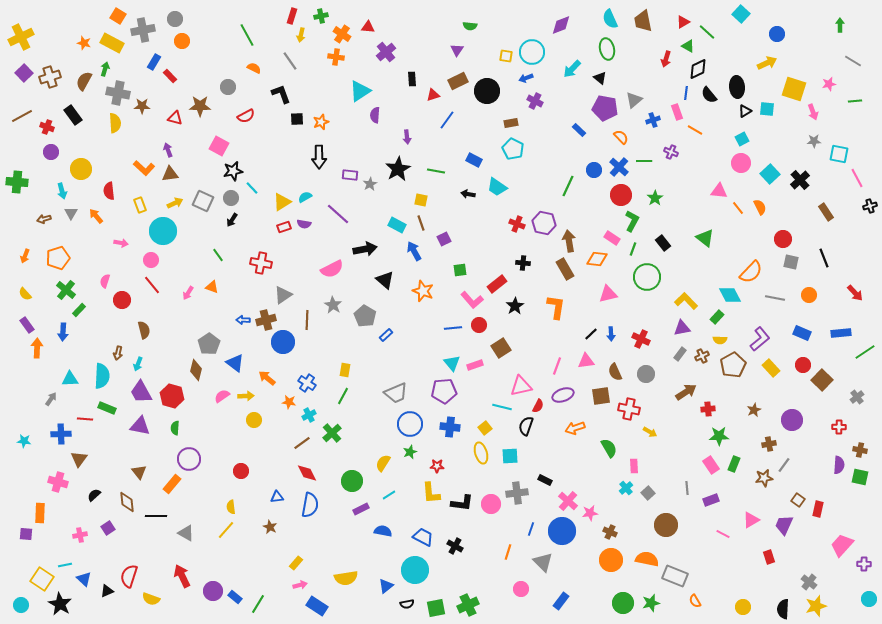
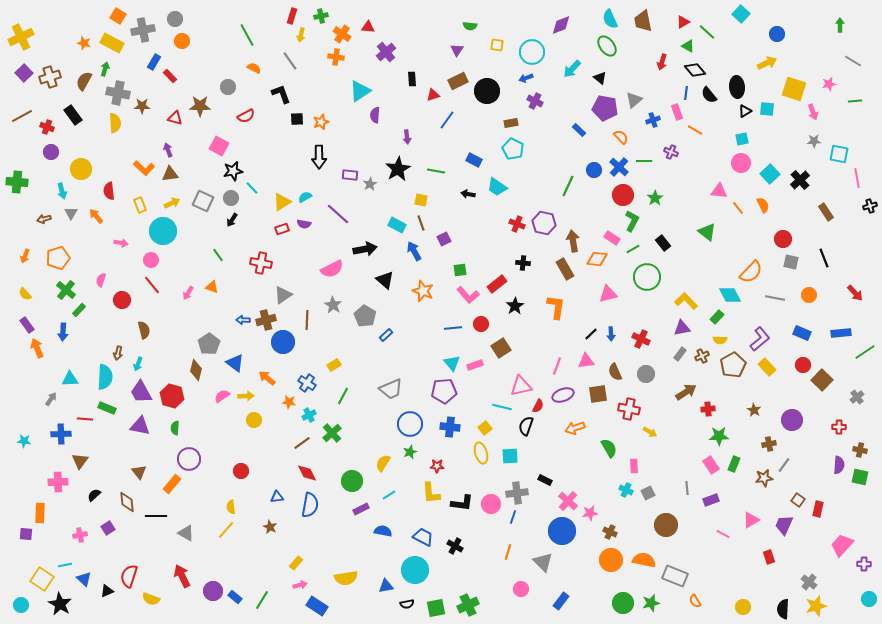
green ellipse at (607, 49): moved 3 px up; rotated 25 degrees counterclockwise
yellow square at (506, 56): moved 9 px left, 11 px up
red arrow at (666, 59): moved 4 px left, 3 px down
black diamond at (698, 69): moved 3 px left, 1 px down; rotated 75 degrees clockwise
cyan square at (742, 139): rotated 16 degrees clockwise
pink line at (857, 178): rotated 18 degrees clockwise
red circle at (621, 195): moved 2 px right
yellow arrow at (175, 203): moved 3 px left
orange semicircle at (760, 207): moved 3 px right, 2 px up
red rectangle at (284, 227): moved 2 px left, 2 px down
green triangle at (705, 238): moved 2 px right, 6 px up
brown arrow at (569, 241): moved 4 px right
green line at (633, 249): rotated 40 degrees clockwise
pink semicircle at (105, 281): moved 4 px left, 1 px up
pink L-shape at (472, 300): moved 4 px left, 5 px up
red circle at (479, 325): moved 2 px right, 1 px up
orange arrow at (37, 348): rotated 24 degrees counterclockwise
yellow rectangle at (771, 368): moved 4 px left, 1 px up
yellow rectangle at (345, 370): moved 11 px left, 5 px up; rotated 48 degrees clockwise
cyan semicircle at (102, 376): moved 3 px right, 1 px down
gray trapezoid at (396, 393): moved 5 px left, 4 px up
brown square at (601, 396): moved 3 px left, 2 px up
brown star at (754, 410): rotated 16 degrees counterclockwise
brown triangle at (79, 459): moved 1 px right, 2 px down
pink cross at (58, 482): rotated 18 degrees counterclockwise
cyan cross at (626, 488): moved 2 px down; rotated 24 degrees counterclockwise
gray square at (648, 493): rotated 16 degrees clockwise
blue line at (531, 529): moved 18 px left, 12 px up
orange semicircle at (647, 559): moved 3 px left, 1 px down
blue triangle at (386, 586): rotated 28 degrees clockwise
green line at (258, 604): moved 4 px right, 4 px up
